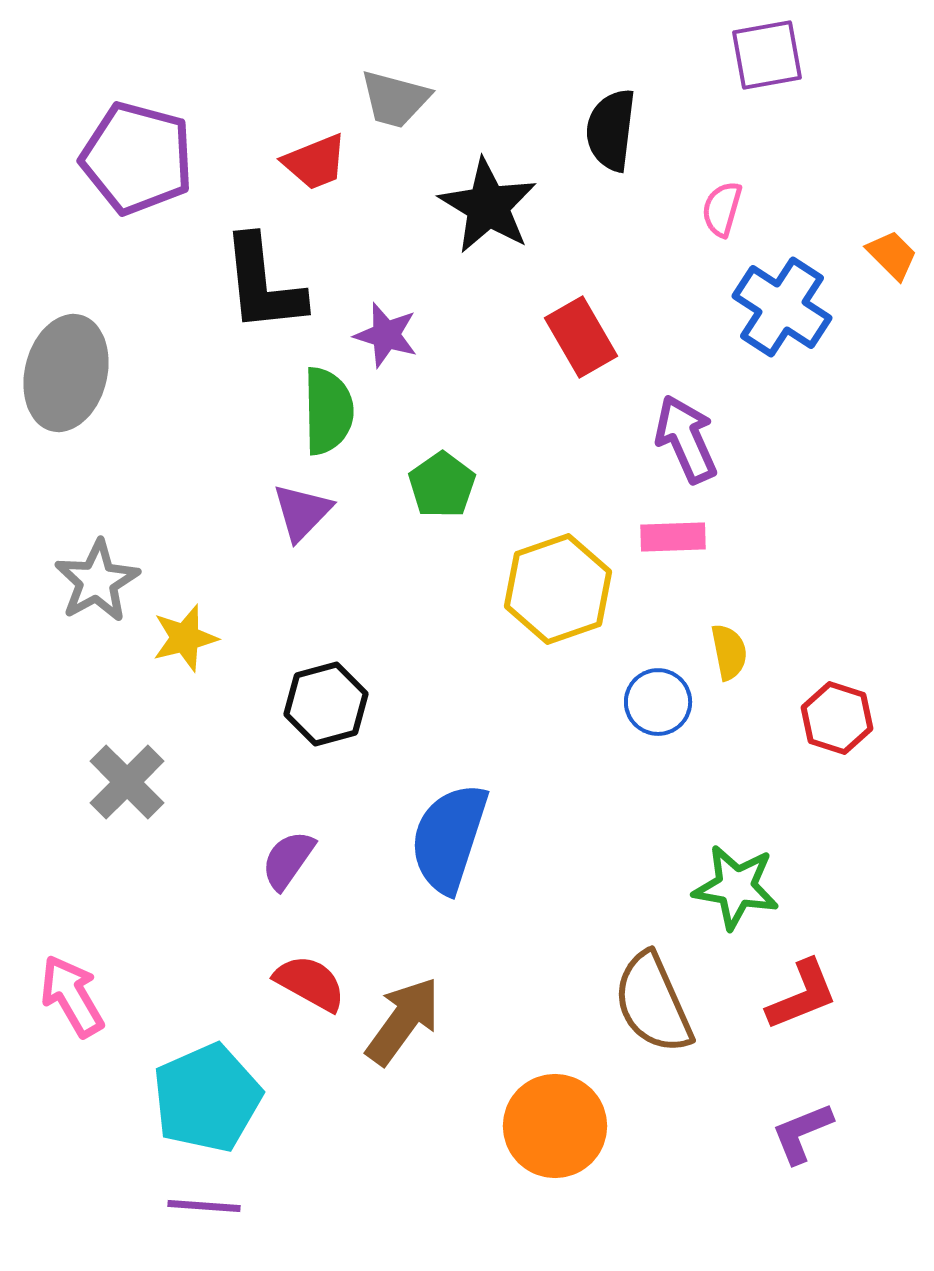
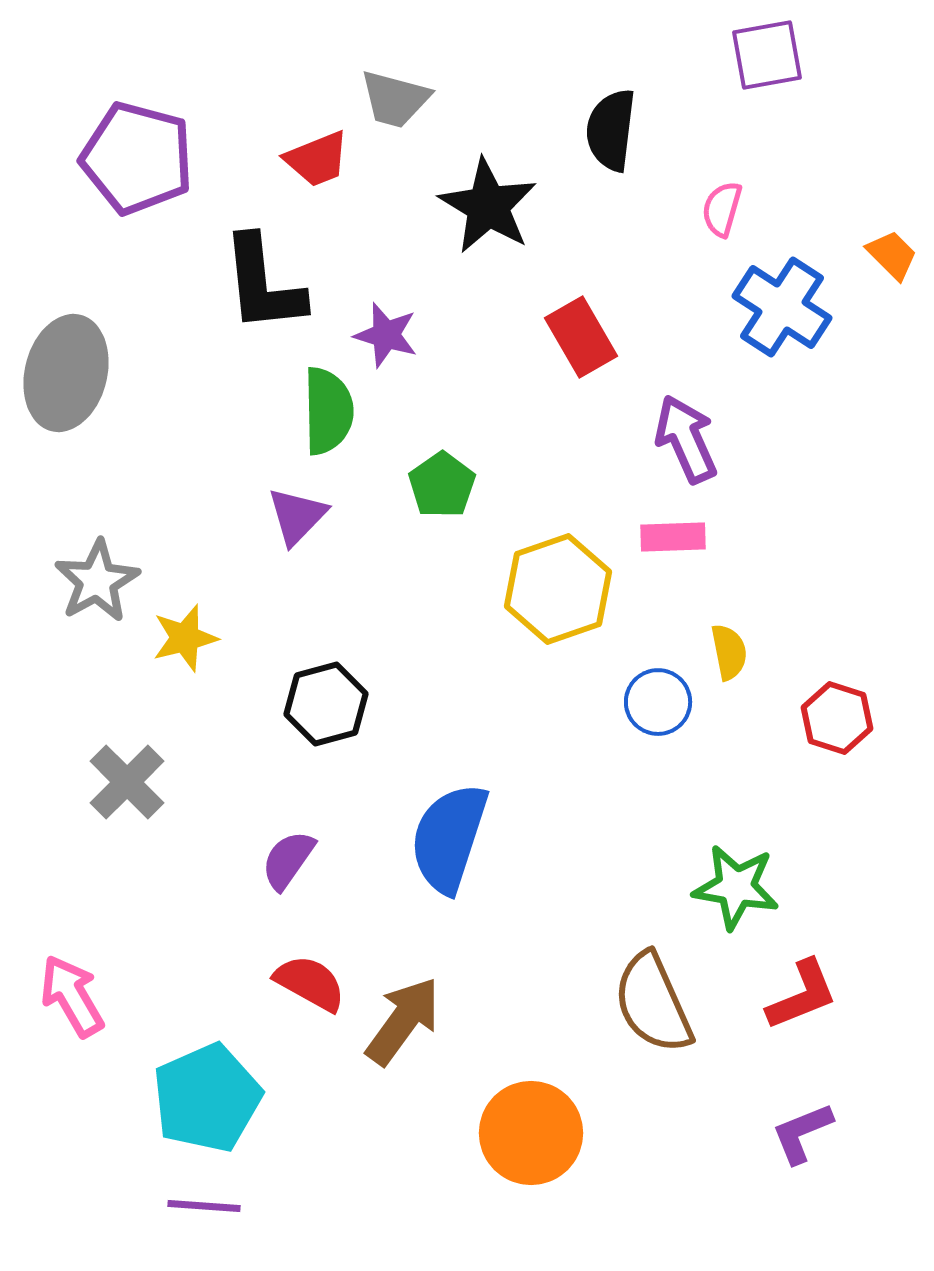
red trapezoid: moved 2 px right, 3 px up
purple triangle: moved 5 px left, 4 px down
orange circle: moved 24 px left, 7 px down
